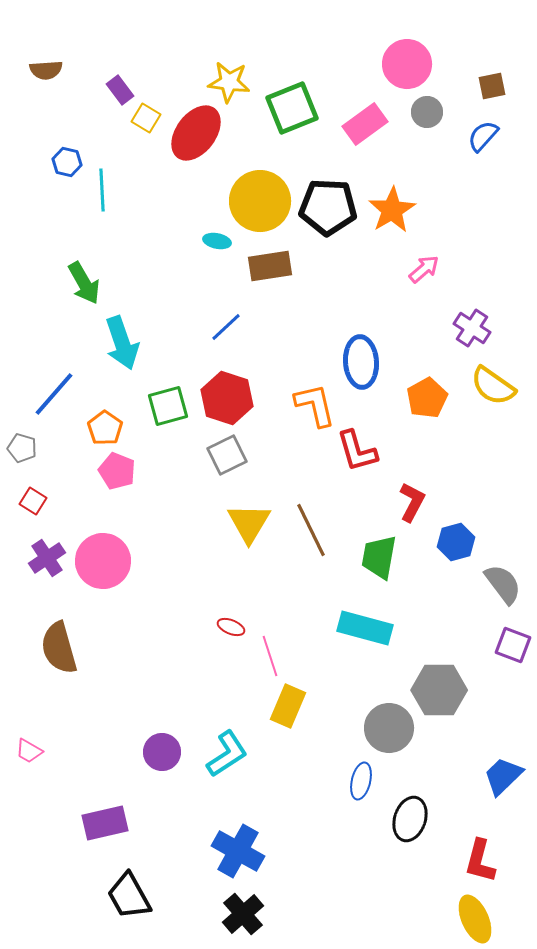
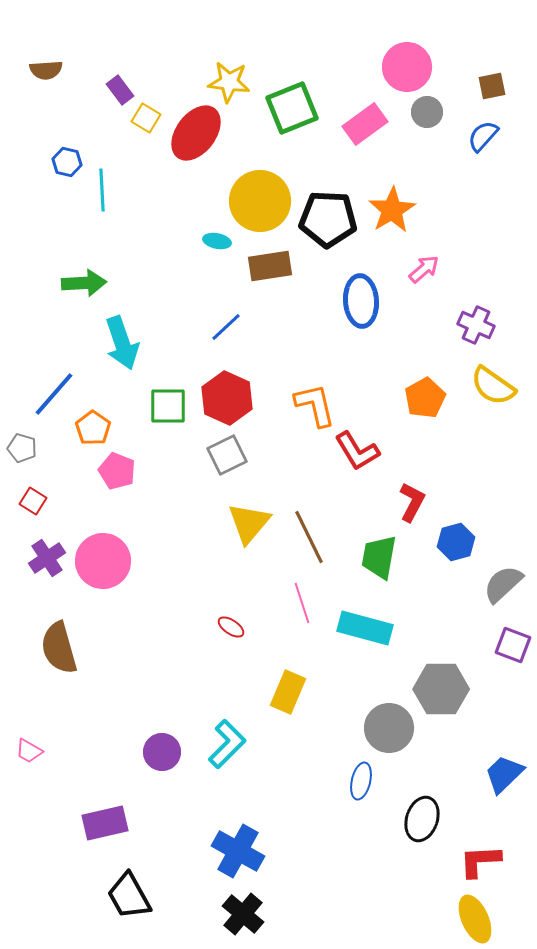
pink circle at (407, 64): moved 3 px down
black pentagon at (328, 207): moved 12 px down
green arrow at (84, 283): rotated 63 degrees counterclockwise
purple cross at (472, 328): moved 4 px right, 3 px up; rotated 9 degrees counterclockwise
blue ellipse at (361, 362): moved 61 px up
red hexagon at (227, 398): rotated 6 degrees clockwise
orange pentagon at (427, 398): moved 2 px left
green square at (168, 406): rotated 15 degrees clockwise
orange pentagon at (105, 428): moved 12 px left
red L-shape at (357, 451): rotated 15 degrees counterclockwise
yellow triangle at (249, 523): rotated 9 degrees clockwise
brown line at (311, 530): moved 2 px left, 7 px down
gray semicircle at (503, 584): rotated 96 degrees counterclockwise
red ellipse at (231, 627): rotated 12 degrees clockwise
pink line at (270, 656): moved 32 px right, 53 px up
gray hexagon at (439, 690): moved 2 px right, 1 px up
yellow rectangle at (288, 706): moved 14 px up
cyan L-shape at (227, 754): moved 10 px up; rotated 12 degrees counterclockwise
blue trapezoid at (503, 776): moved 1 px right, 2 px up
black ellipse at (410, 819): moved 12 px right
red L-shape at (480, 861): rotated 72 degrees clockwise
black cross at (243, 914): rotated 9 degrees counterclockwise
